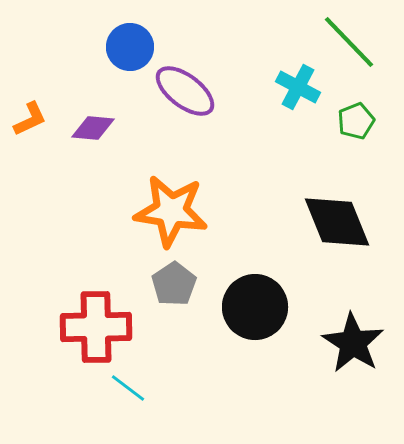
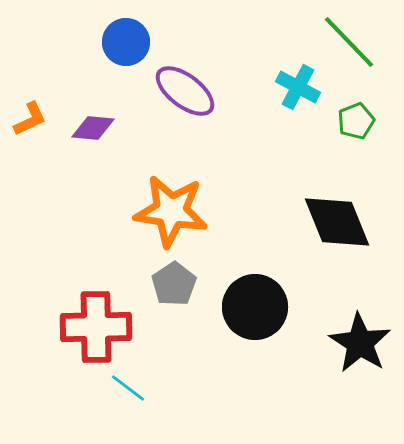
blue circle: moved 4 px left, 5 px up
black star: moved 7 px right
